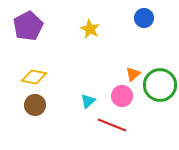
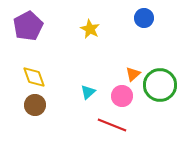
yellow diamond: rotated 60 degrees clockwise
cyan triangle: moved 9 px up
